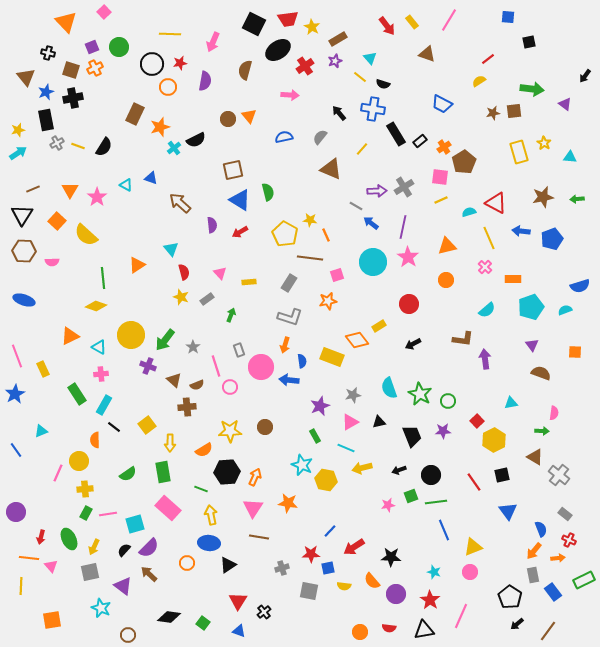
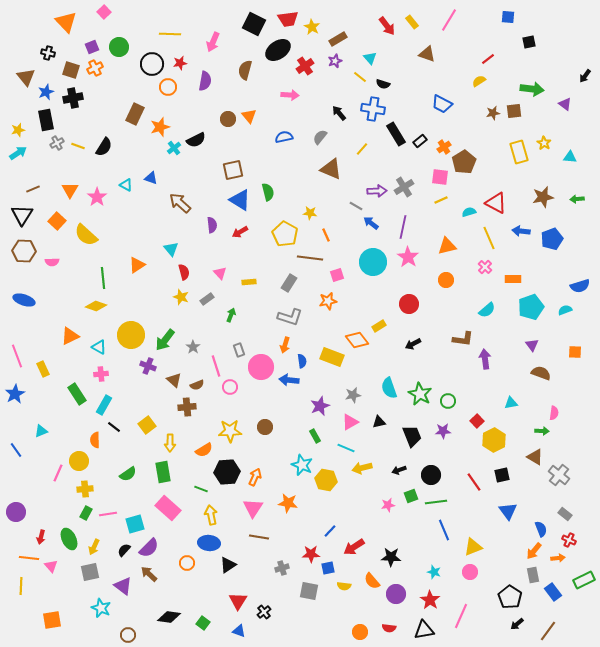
yellow star at (310, 220): moved 7 px up
